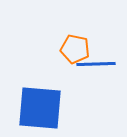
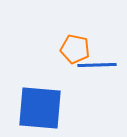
blue line: moved 1 px right, 1 px down
